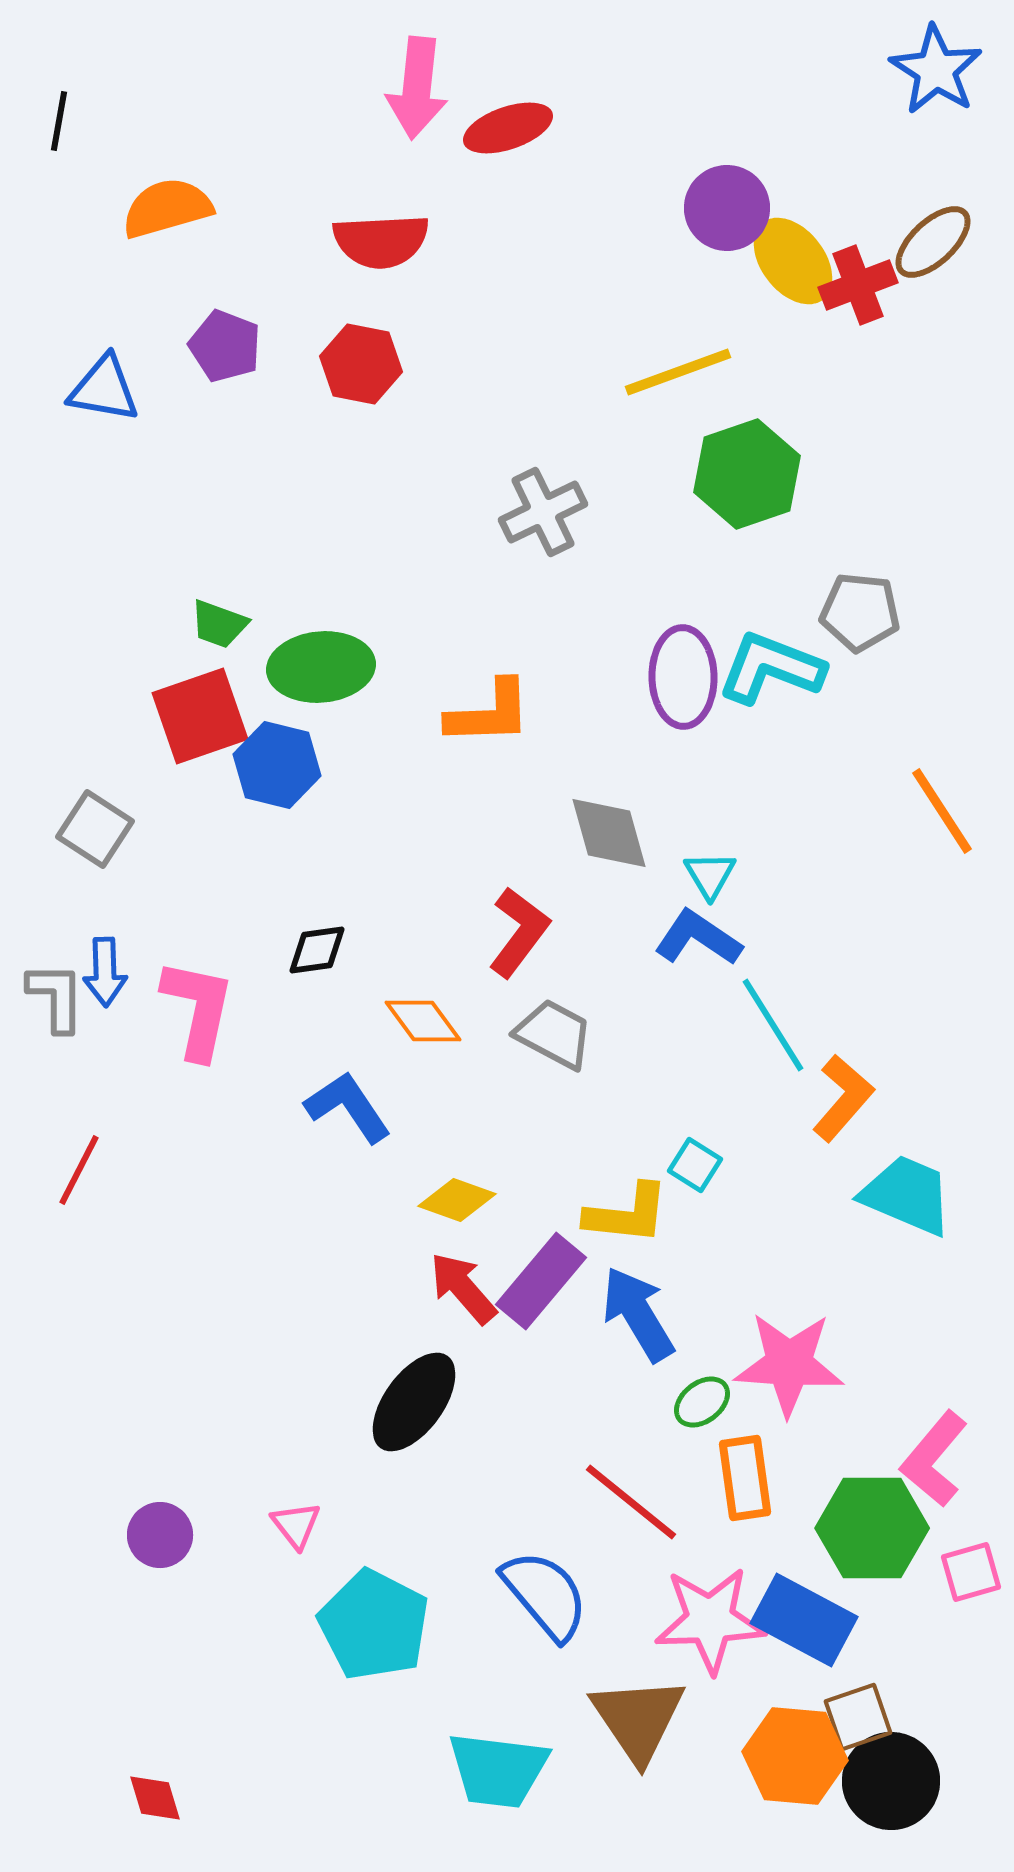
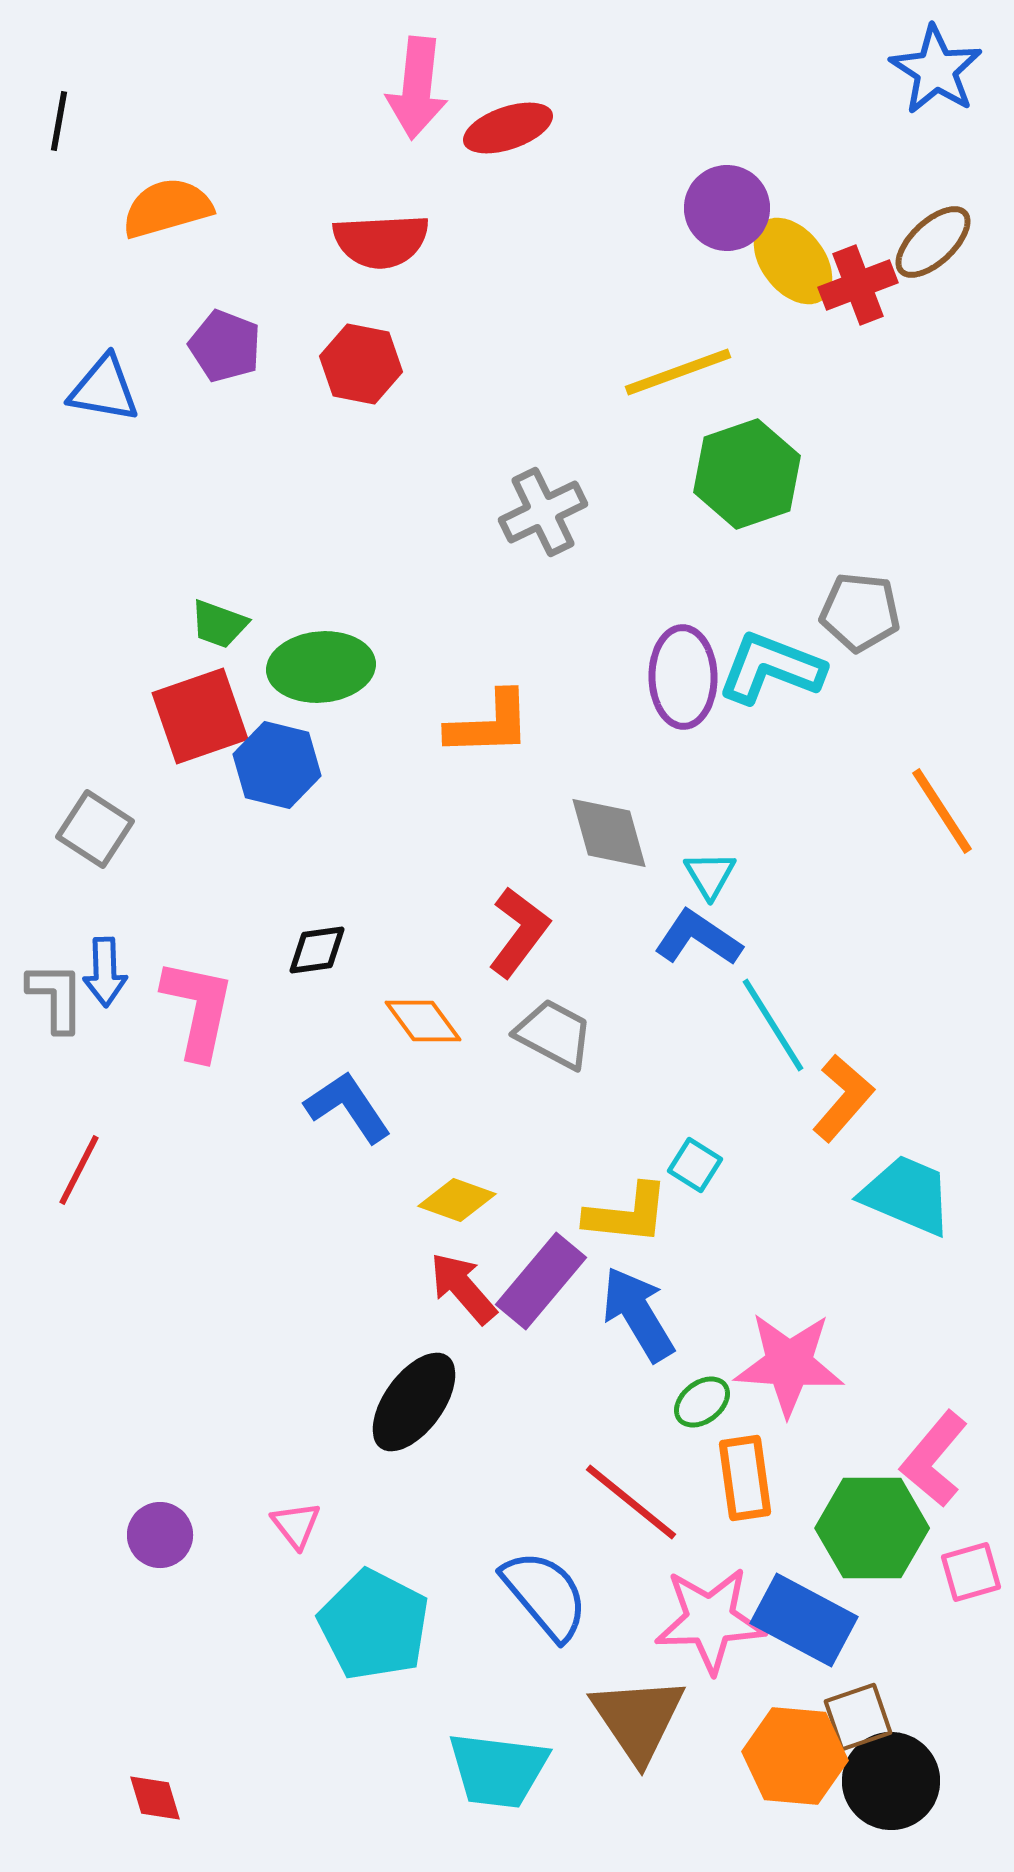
orange L-shape at (489, 713): moved 11 px down
